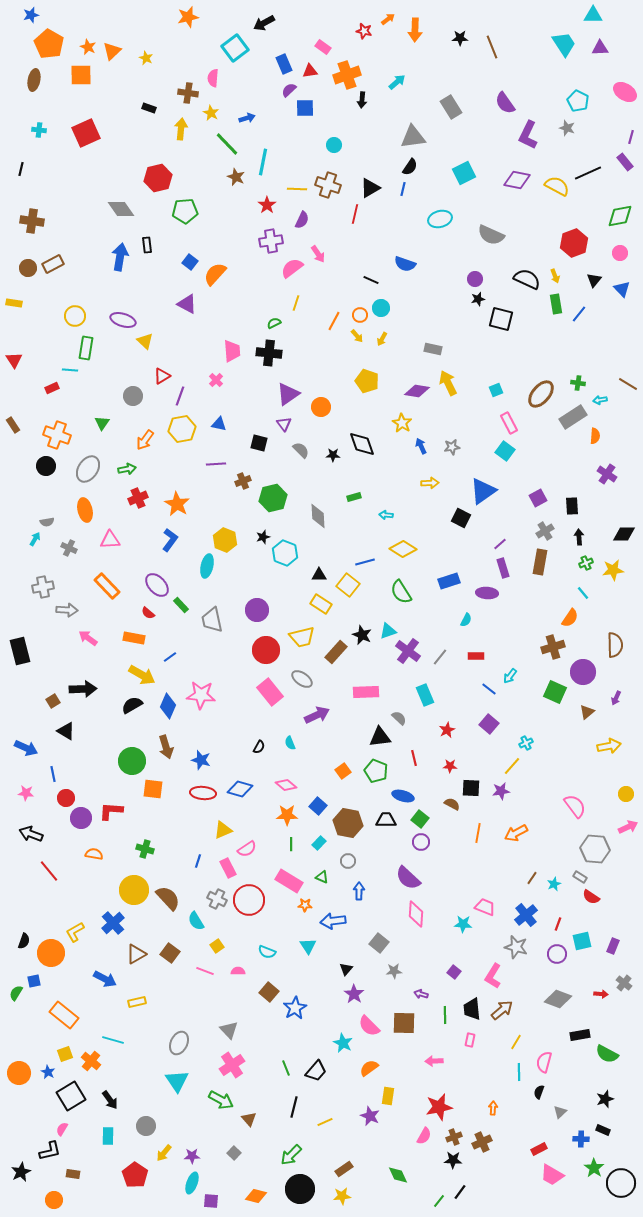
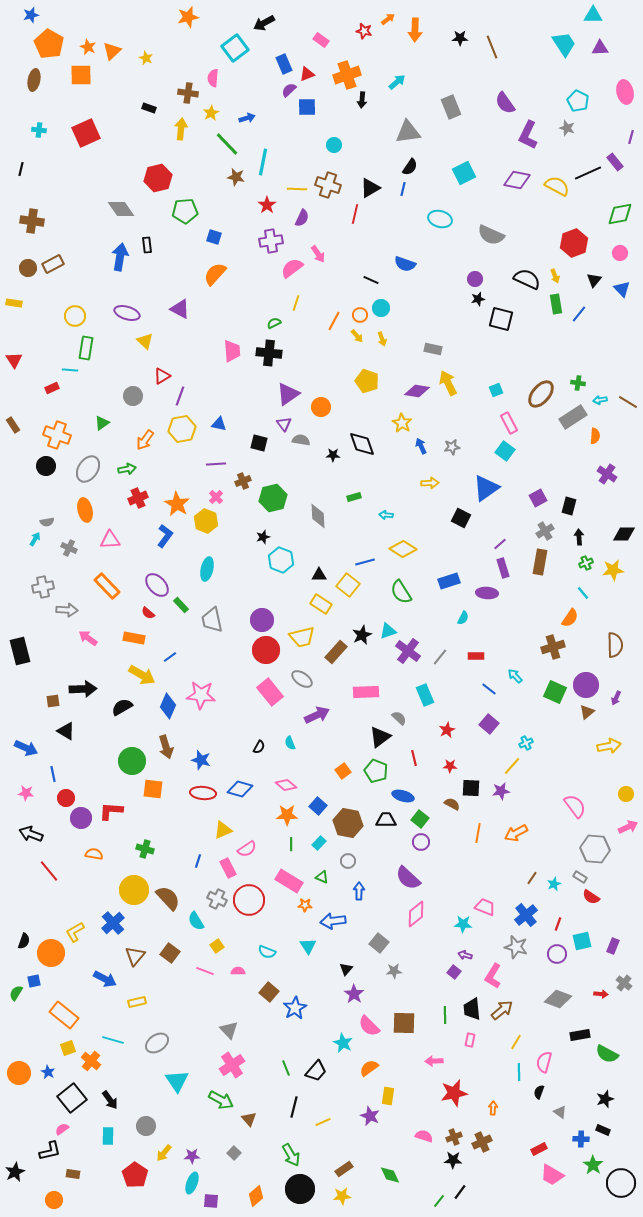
pink rectangle at (323, 47): moved 2 px left, 7 px up
red triangle at (310, 71): moved 3 px left, 3 px down; rotated 14 degrees counterclockwise
pink ellipse at (625, 92): rotated 45 degrees clockwise
gray rectangle at (451, 107): rotated 10 degrees clockwise
blue square at (305, 108): moved 2 px right, 1 px up
yellow star at (211, 113): rotated 14 degrees clockwise
gray triangle at (413, 137): moved 5 px left, 5 px up
purple rectangle at (625, 162): moved 10 px left
brown star at (236, 177): rotated 12 degrees counterclockwise
green diamond at (620, 216): moved 2 px up
cyan ellipse at (440, 219): rotated 30 degrees clockwise
purple semicircle at (302, 220): moved 2 px up
blue square at (190, 262): moved 24 px right, 25 px up; rotated 21 degrees counterclockwise
purple triangle at (187, 304): moved 7 px left, 5 px down
purple ellipse at (123, 320): moved 4 px right, 7 px up
yellow arrow at (382, 339): rotated 48 degrees counterclockwise
pink cross at (216, 380): moved 117 px down
brown line at (628, 384): moved 18 px down
green triangle at (102, 423): rotated 21 degrees clockwise
gray semicircle at (301, 450): moved 10 px up; rotated 36 degrees counterclockwise
blue triangle at (483, 491): moved 3 px right, 3 px up
black rectangle at (572, 506): moved 3 px left; rotated 18 degrees clockwise
blue L-shape at (170, 540): moved 5 px left, 4 px up
yellow hexagon at (225, 540): moved 19 px left, 19 px up
cyan hexagon at (285, 553): moved 4 px left, 7 px down
cyan ellipse at (207, 566): moved 3 px down
purple circle at (257, 610): moved 5 px right, 10 px down
cyan semicircle at (466, 620): moved 3 px left, 2 px up
black star at (362, 635): rotated 24 degrees clockwise
purple circle at (583, 672): moved 3 px right, 13 px down
cyan arrow at (510, 676): moved 5 px right; rotated 98 degrees clockwise
brown square at (53, 701): rotated 24 degrees clockwise
black semicircle at (132, 705): moved 10 px left, 2 px down
black triangle at (380, 737): rotated 30 degrees counterclockwise
pink diamond at (416, 914): rotated 48 degrees clockwise
brown triangle at (136, 954): moved 1 px left, 2 px down; rotated 20 degrees counterclockwise
purple arrow at (421, 994): moved 44 px right, 39 px up
gray ellipse at (179, 1043): moved 22 px left; rotated 30 degrees clockwise
yellow square at (65, 1054): moved 3 px right, 6 px up
black square at (71, 1096): moved 1 px right, 2 px down; rotated 8 degrees counterclockwise
red star at (439, 1107): moved 15 px right, 14 px up
gray triangle at (560, 1112): rotated 40 degrees counterclockwise
yellow line at (325, 1122): moved 2 px left
pink semicircle at (62, 1129): rotated 24 degrees clockwise
pink semicircle at (424, 1136): rotated 102 degrees counterclockwise
green arrow at (291, 1155): rotated 75 degrees counterclockwise
green star at (594, 1168): moved 1 px left, 3 px up
black star at (21, 1172): moved 6 px left
green diamond at (398, 1175): moved 8 px left
orange diamond at (256, 1196): rotated 55 degrees counterclockwise
